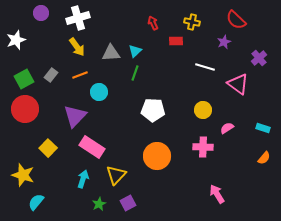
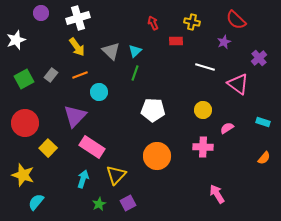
gray triangle: moved 2 px up; rotated 48 degrees clockwise
red circle: moved 14 px down
cyan rectangle: moved 6 px up
